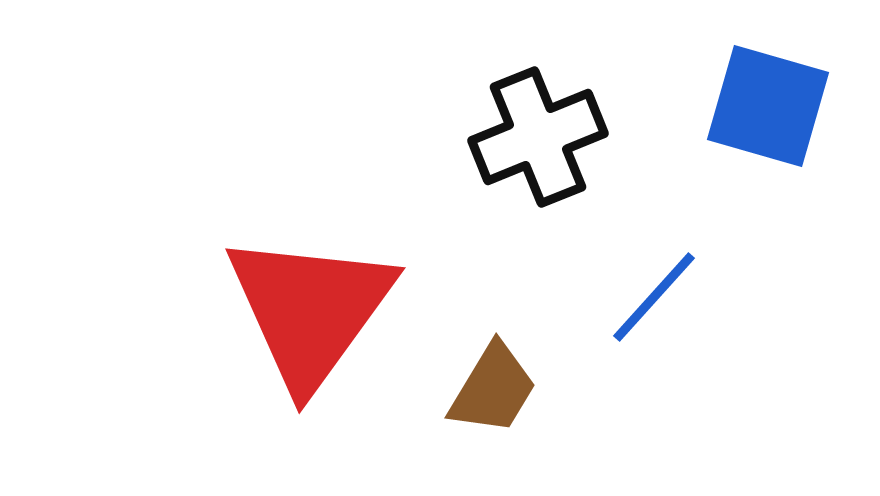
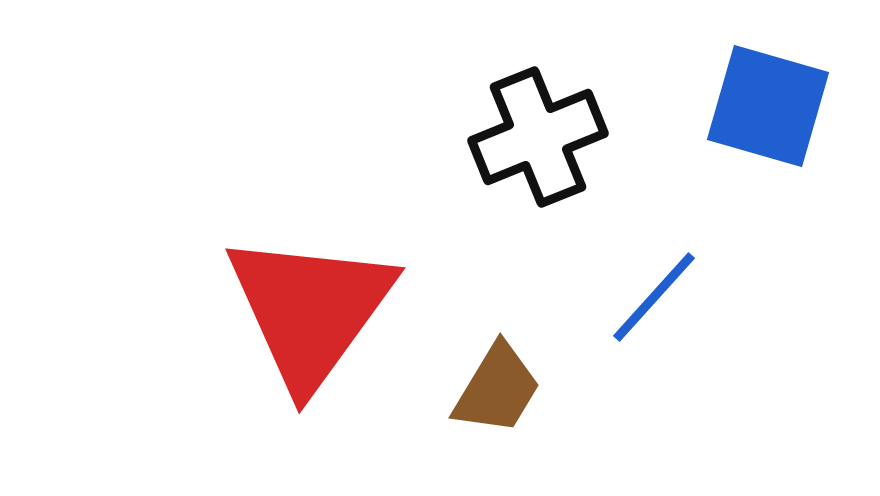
brown trapezoid: moved 4 px right
